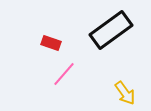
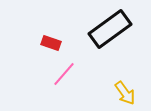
black rectangle: moved 1 px left, 1 px up
